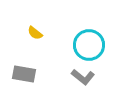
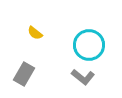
gray rectangle: rotated 70 degrees counterclockwise
